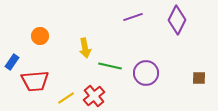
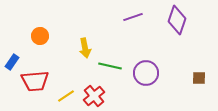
purple diamond: rotated 8 degrees counterclockwise
yellow line: moved 2 px up
